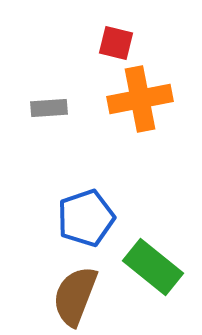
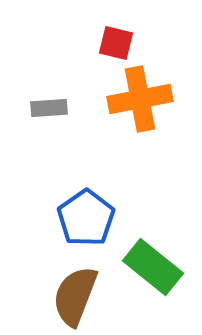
blue pentagon: rotated 16 degrees counterclockwise
